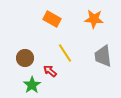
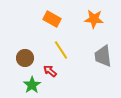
yellow line: moved 4 px left, 3 px up
